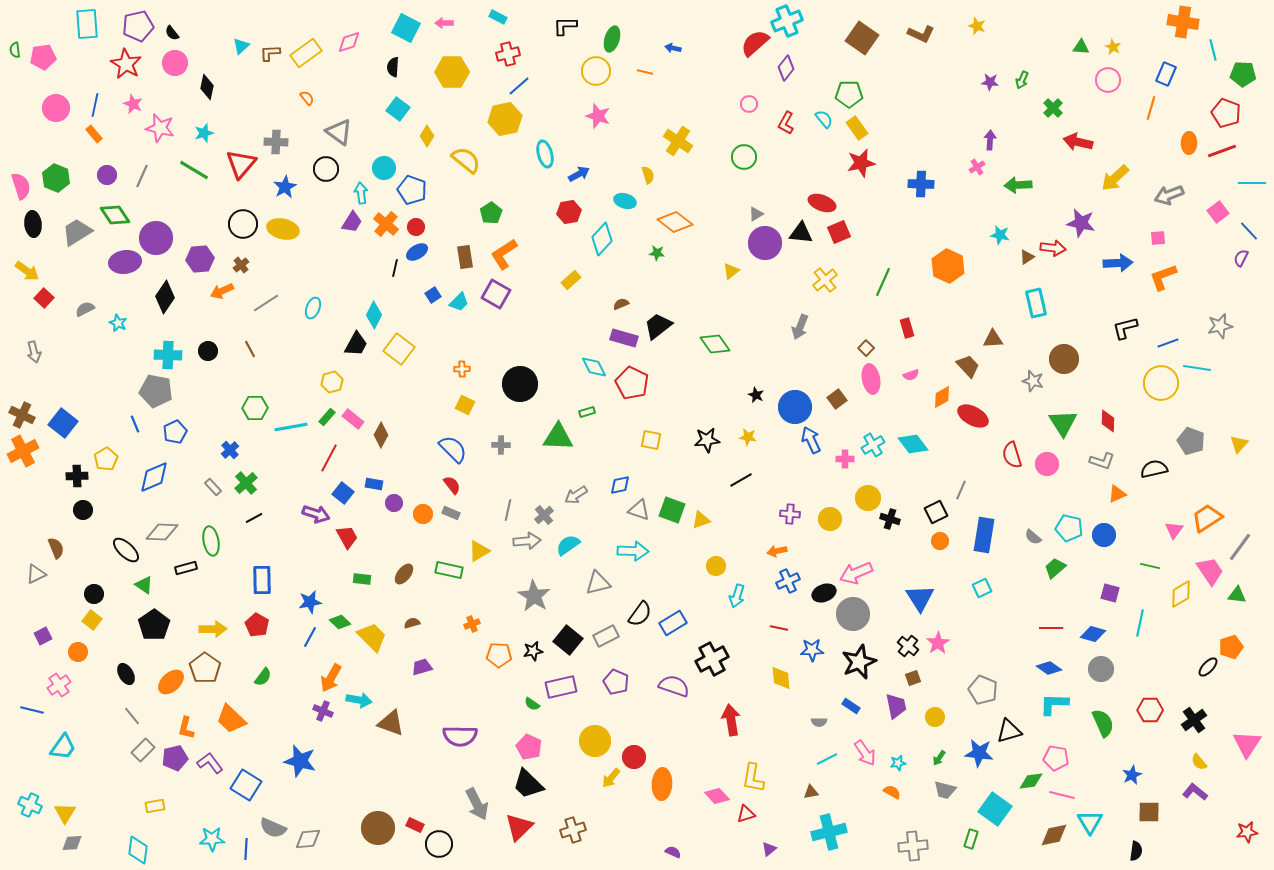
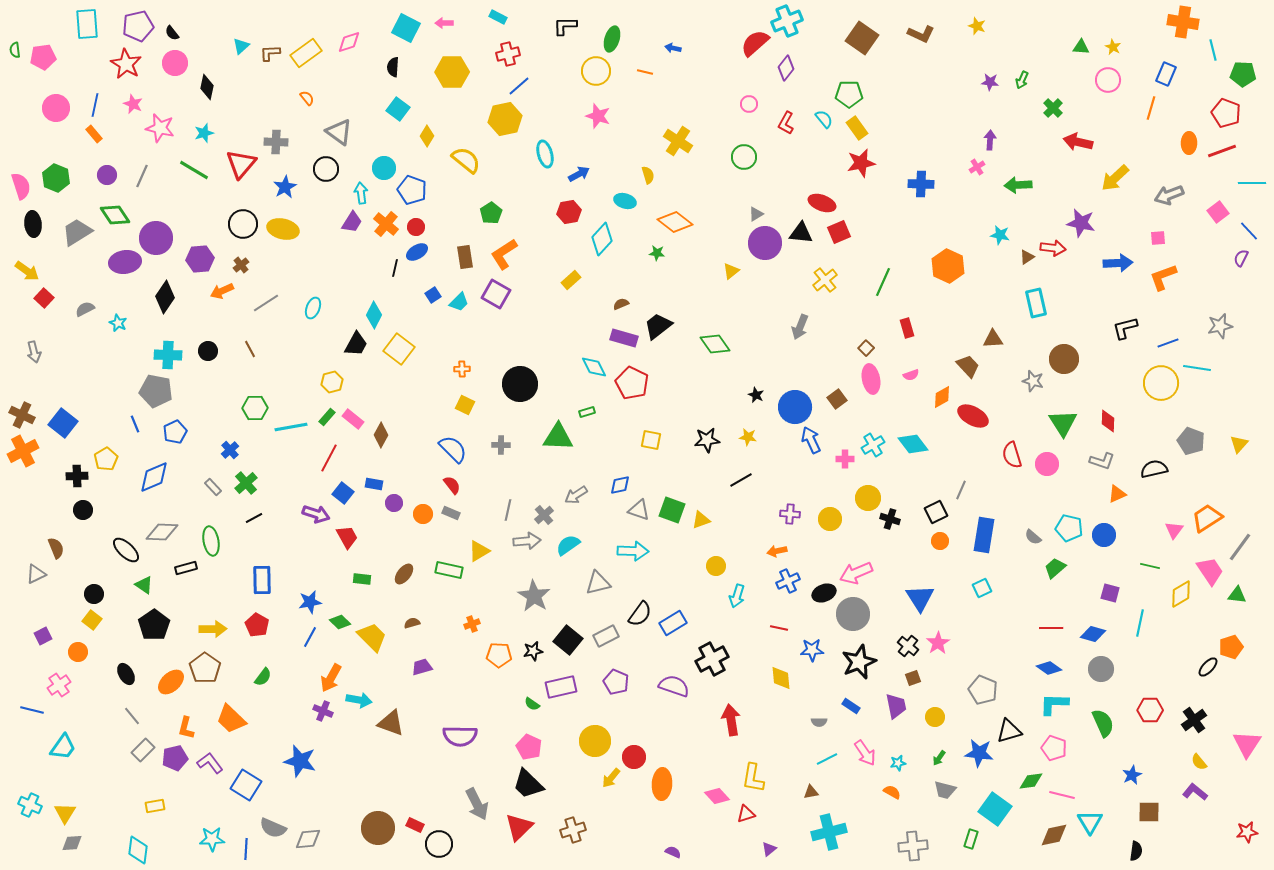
pink pentagon at (1056, 758): moved 2 px left, 10 px up; rotated 10 degrees clockwise
